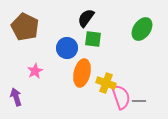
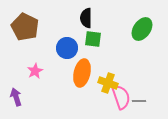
black semicircle: rotated 36 degrees counterclockwise
yellow cross: moved 2 px right
